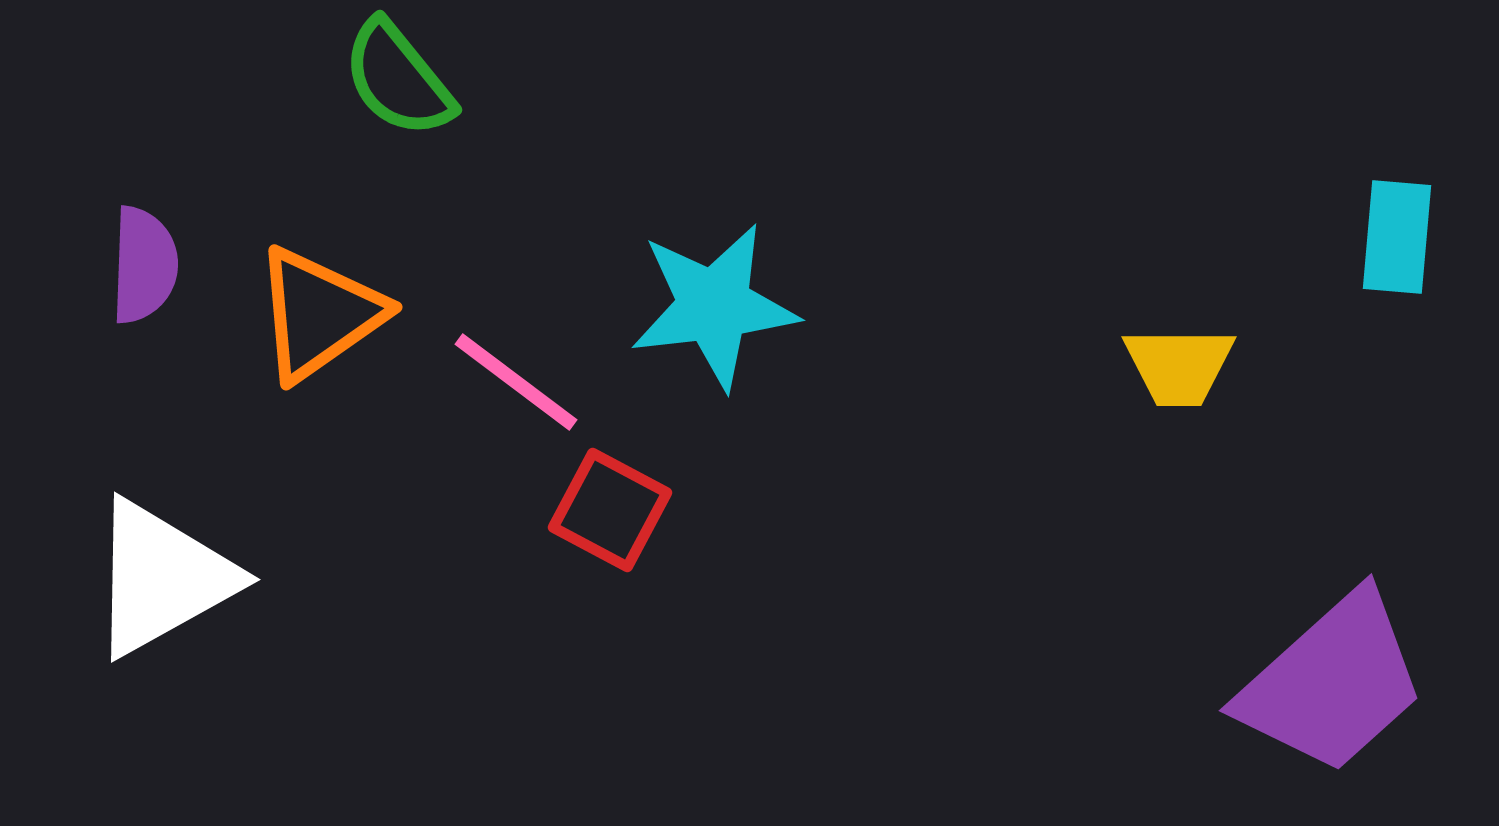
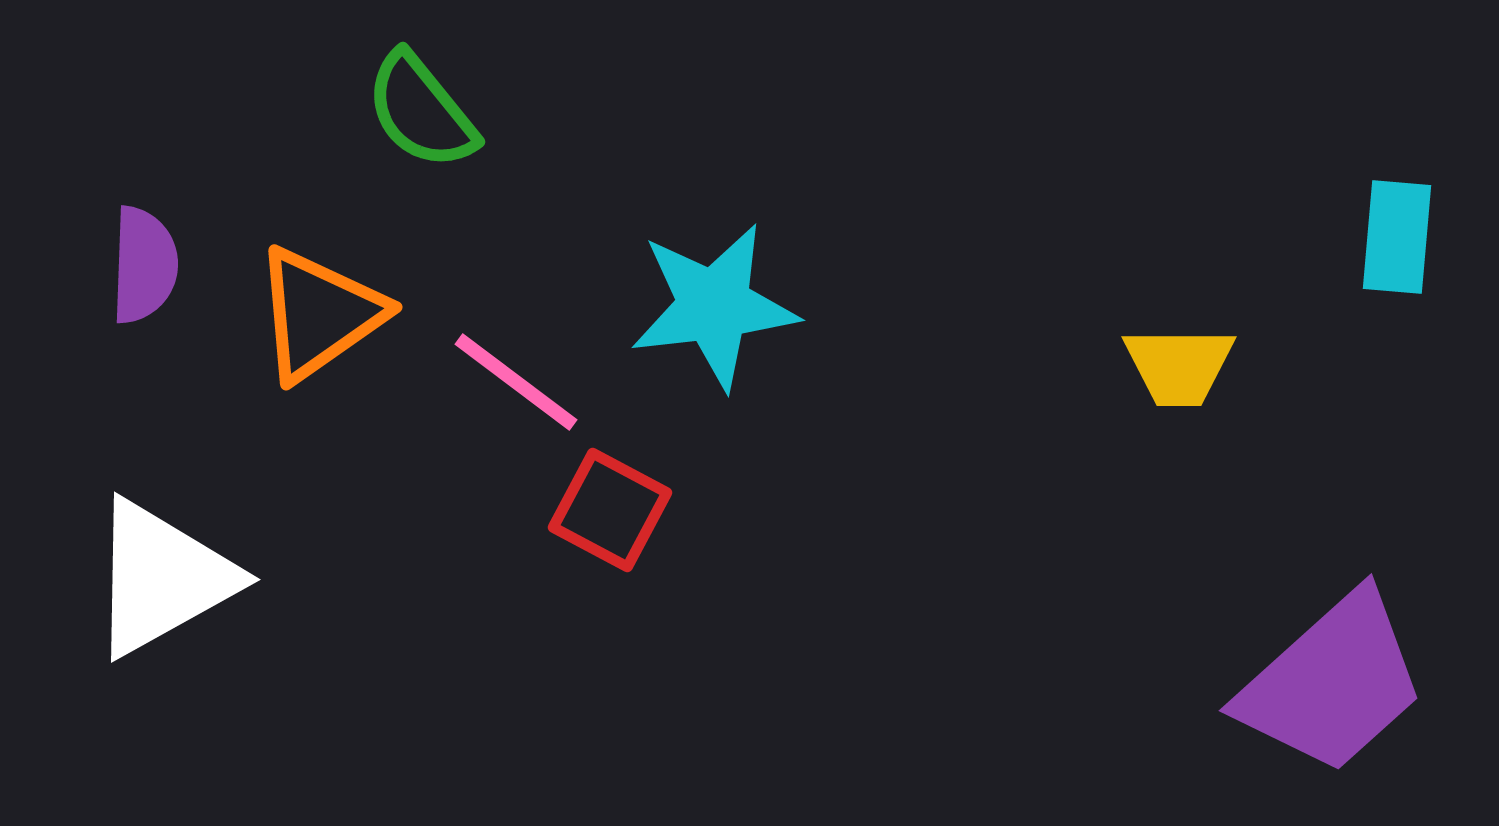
green semicircle: moved 23 px right, 32 px down
